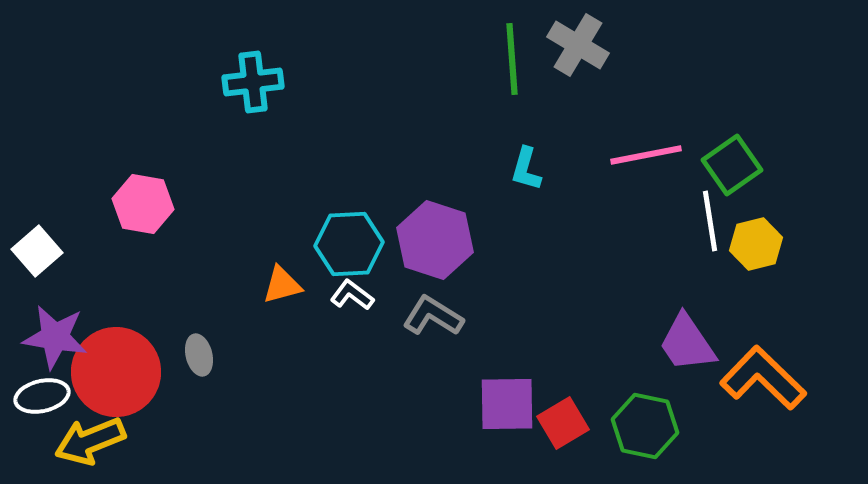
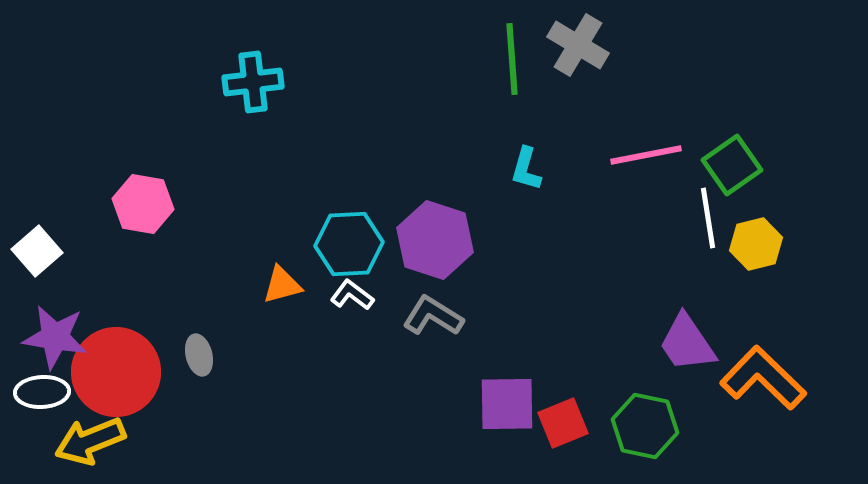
white line: moved 2 px left, 3 px up
white ellipse: moved 4 px up; rotated 10 degrees clockwise
red square: rotated 9 degrees clockwise
